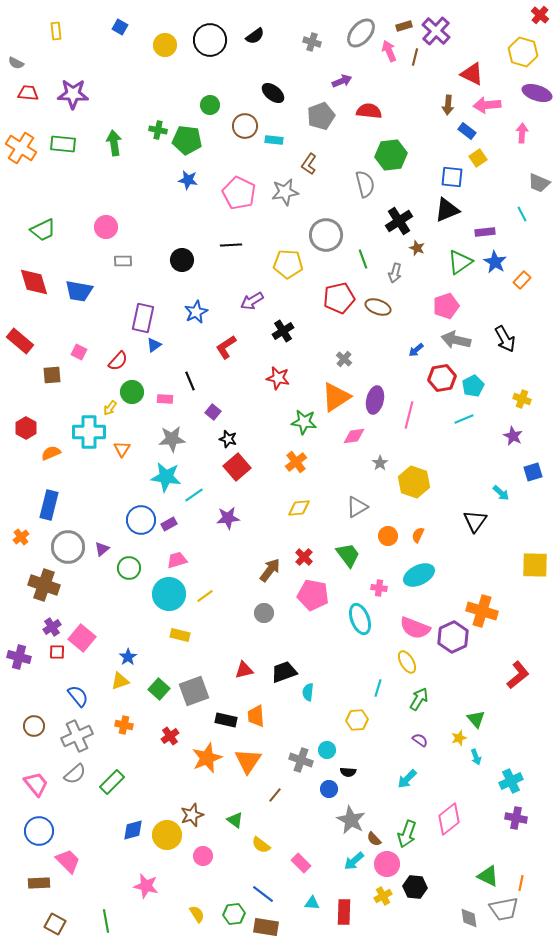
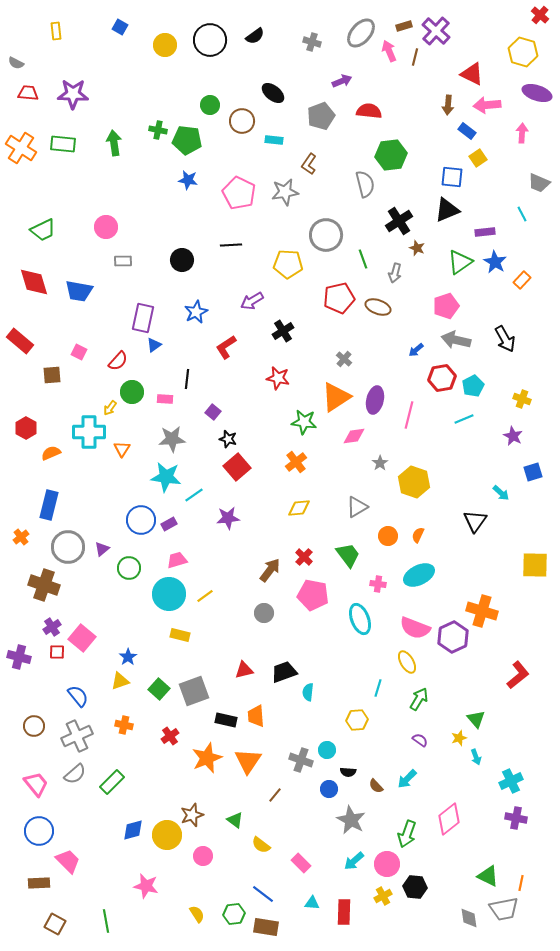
brown circle at (245, 126): moved 3 px left, 5 px up
black line at (190, 381): moved 3 px left, 2 px up; rotated 30 degrees clockwise
pink cross at (379, 588): moved 1 px left, 4 px up
brown semicircle at (374, 839): moved 2 px right, 53 px up
